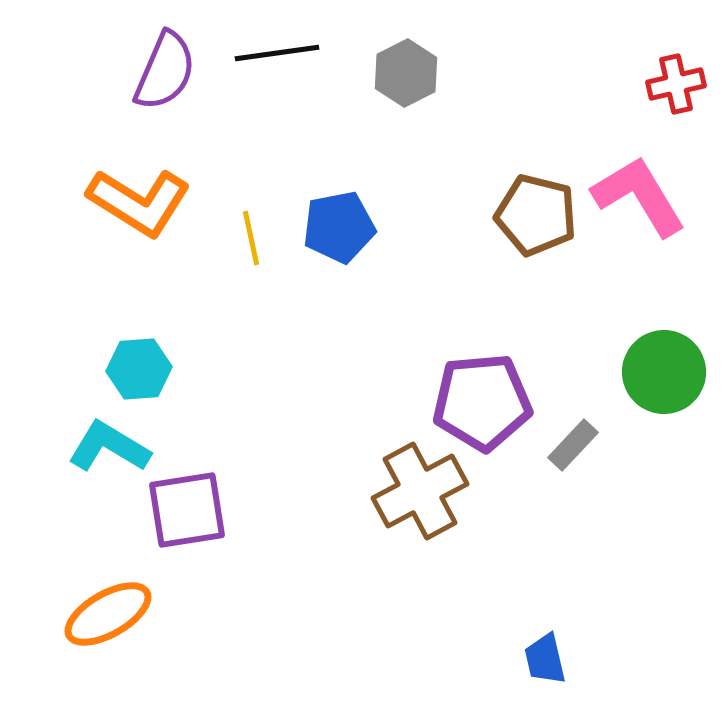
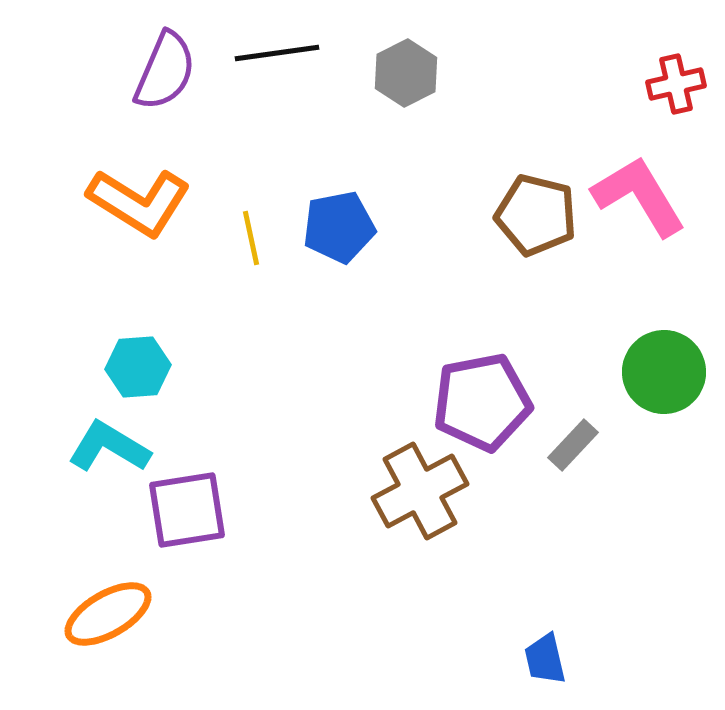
cyan hexagon: moved 1 px left, 2 px up
purple pentagon: rotated 6 degrees counterclockwise
